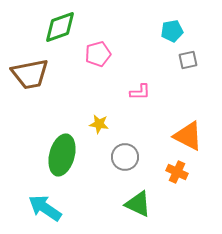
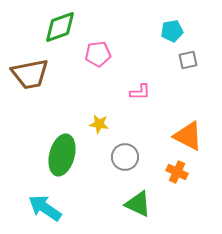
pink pentagon: rotated 10 degrees clockwise
